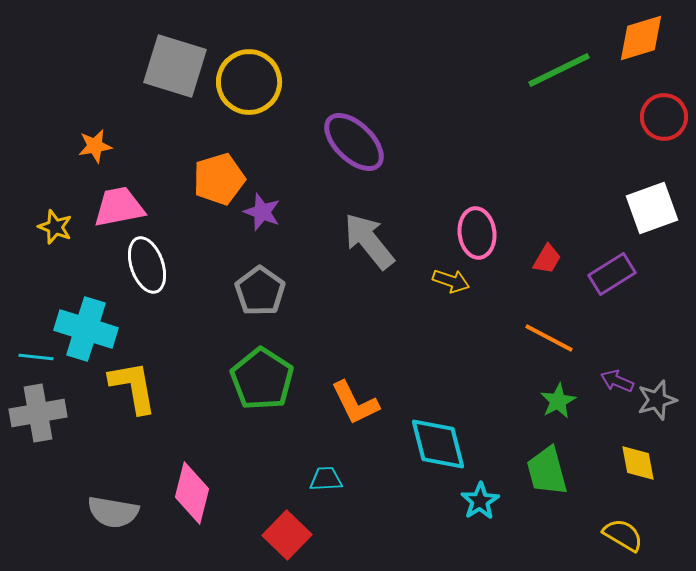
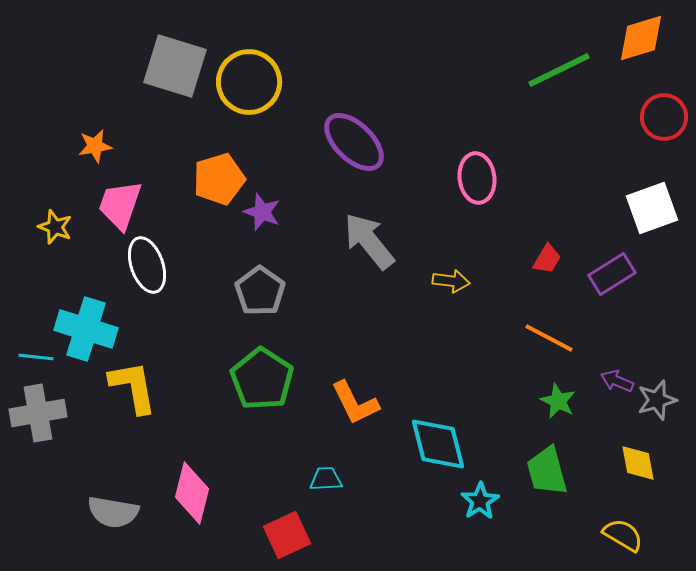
pink trapezoid: moved 1 px right, 2 px up; rotated 60 degrees counterclockwise
pink ellipse: moved 55 px up
yellow arrow: rotated 12 degrees counterclockwise
green star: rotated 18 degrees counterclockwise
red square: rotated 21 degrees clockwise
